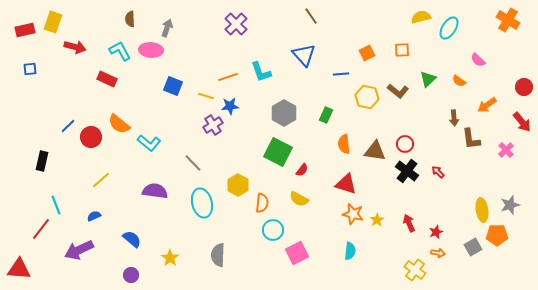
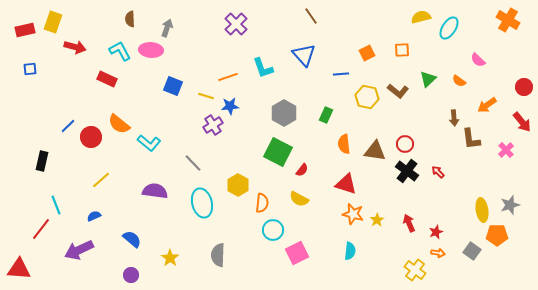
cyan L-shape at (261, 72): moved 2 px right, 4 px up
gray square at (473, 247): moved 1 px left, 4 px down; rotated 24 degrees counterclockwise
